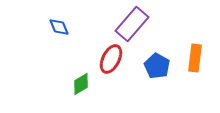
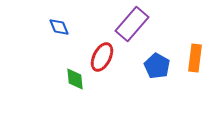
red ellipse: moved 9 px left, 2 px up
green diamond: moved 6 px left, 5 px up; rotated 65 degrees counterclockwise
